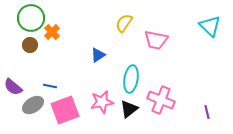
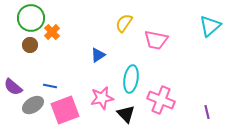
cyan triangle: rotated 35 degrees clockwise
pink star: moved 4 px up
black triangle: moved 3 px left, 5 px down; rotated 36 degrees counterclockwise
